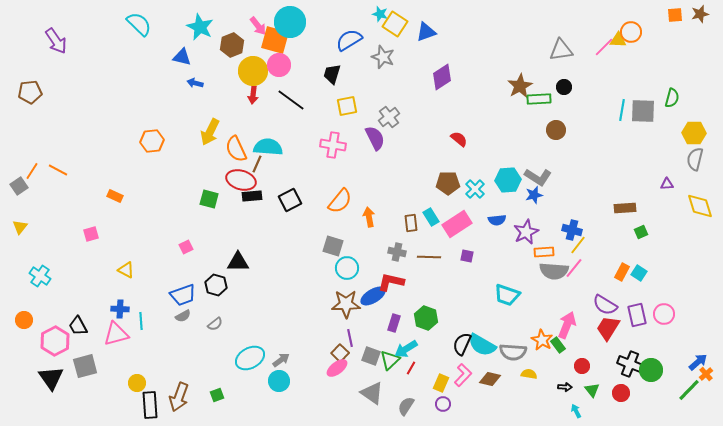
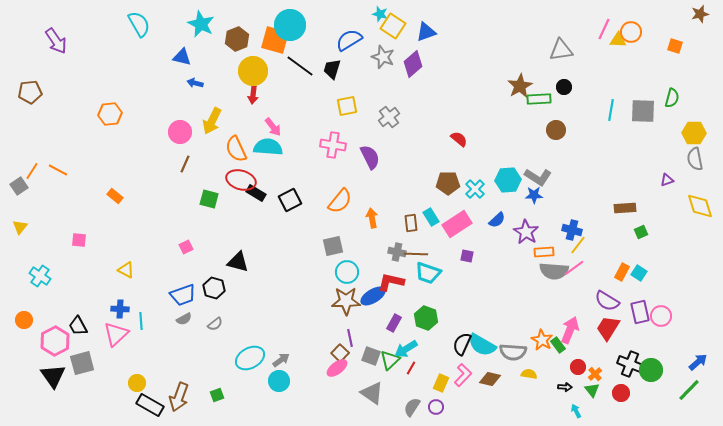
orange square at (675, 15): moved 31 px down; rotated 21 degrees clockwise
cyan circle at (290, 22): moved 3 px down
cyan semicircle at (139, 24): rotated 16 degrees clockwise
yellow square at (395, 24): moved 2 px left, 2 px down
pink arrow at (258, 26): moved 15 px right, 101 px down
cyan star at (200, 27): moved 1 px right, 3 px up
brown hexagon at (232, 45): moved 5 px right, 6 px up
pink line at (604, 47): moved 18 px up; rotated 20 degrees counterclockwise
pink circle at (279, 65): moved 99 px left, 67 px down
black trapezoid at (332, 74): moved 5 px up
purple diamond at (442, 77): moved 29 px left, 13 px up; rotated 8 degrees counterclockwise
black line at (291, 100): moved 9 px right, 34 px up
cyan line at (622, 110): moved 11 px left
yellow arrow at (210, 132): moved 2 px right, 11 px up
purple semicircle at (375, 138): moved 5 px left, 19 px down
orange hexagon at (152, 141): moved 42 px left, 27 px up
gray semicircle at (695, 159): rotated 25 degrees counterclockwise
brown line at (257, 164): moved 72 px left
purple triangle at (667, 184): moved 4 px up; rotated 16 degrees counterclockwise
blue star at (534, 195): rotated 12 degrees clockwise
orange rectangle at (115, 196): rotated 14 degrees clockwise
black rectangle at (252, 196): moved 4 px right, 3 px up; rotated 36 degrees clockwise
orange arrow at (369, 217): moved 3 px right, 1 px down
blue semicircle at (497, 220): rotated 36 degrees counterclockwise
purple star at (526, 232): rotated 15 degrees counterclockwise
pink square at (91, 234): moved 12 px left, 6 px down; rotated 21 degrees clockwise
gray square at (333, 246): rotated 30 degrees counterclockwise
brown line at (429, 257): moved 13 px left, 3 px up
black triangle at (238, 262): rotated 15 degrees clockwise
cyan circle at (347, 268): moved 4 px down
pink line at (574, 268): rotated 15 degrees clockwise
black hexagon at (216, 285): moved 2 px left, 3 px down
cyan trapezoid at (507, 295): moved 79 px left, 22 px up
brown star at (346, 304): moved 3 px up
purple semicircle at (605, 305): moved 2 px right, 4 px up
pink circle at (664, 314): moved 3 px left, 2 px down
purple rectangle at (637, 315): moved 3 px right, 3 px up
gray semicircle at (183, 316): moved 1 px right, 3 px down
purple rectangle at (394, 323): rotated 12 degrees clockwise
pink arrow at (567, 325): moved 3 px right, 5 px down
pink triangle at (116, 334): rotated 28 degrees counterclockwise
gray square at (85, 366): moved 3 px left, 3 px up
red circle at (582, 366): moved 4 px left, 1 px down
orange cross at (706, 374): moved 111 px left
black triangle at (51, 378): moved 2 px right, 2 px up
purple circle at (443, 404): moved 7 px left, 3 px down
black rectangle at (150, 405): rotated 56 degrees counterclockwise
gray semicircle at (406, 406): moved 6 px right, 1 px down
